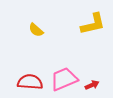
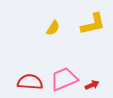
yellow semicircle: moved 17 px right, 2 px up; rotated 98 degrees counterclockwise
